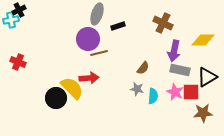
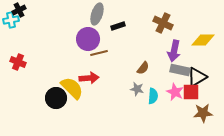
black triangle: moved 10 px left
